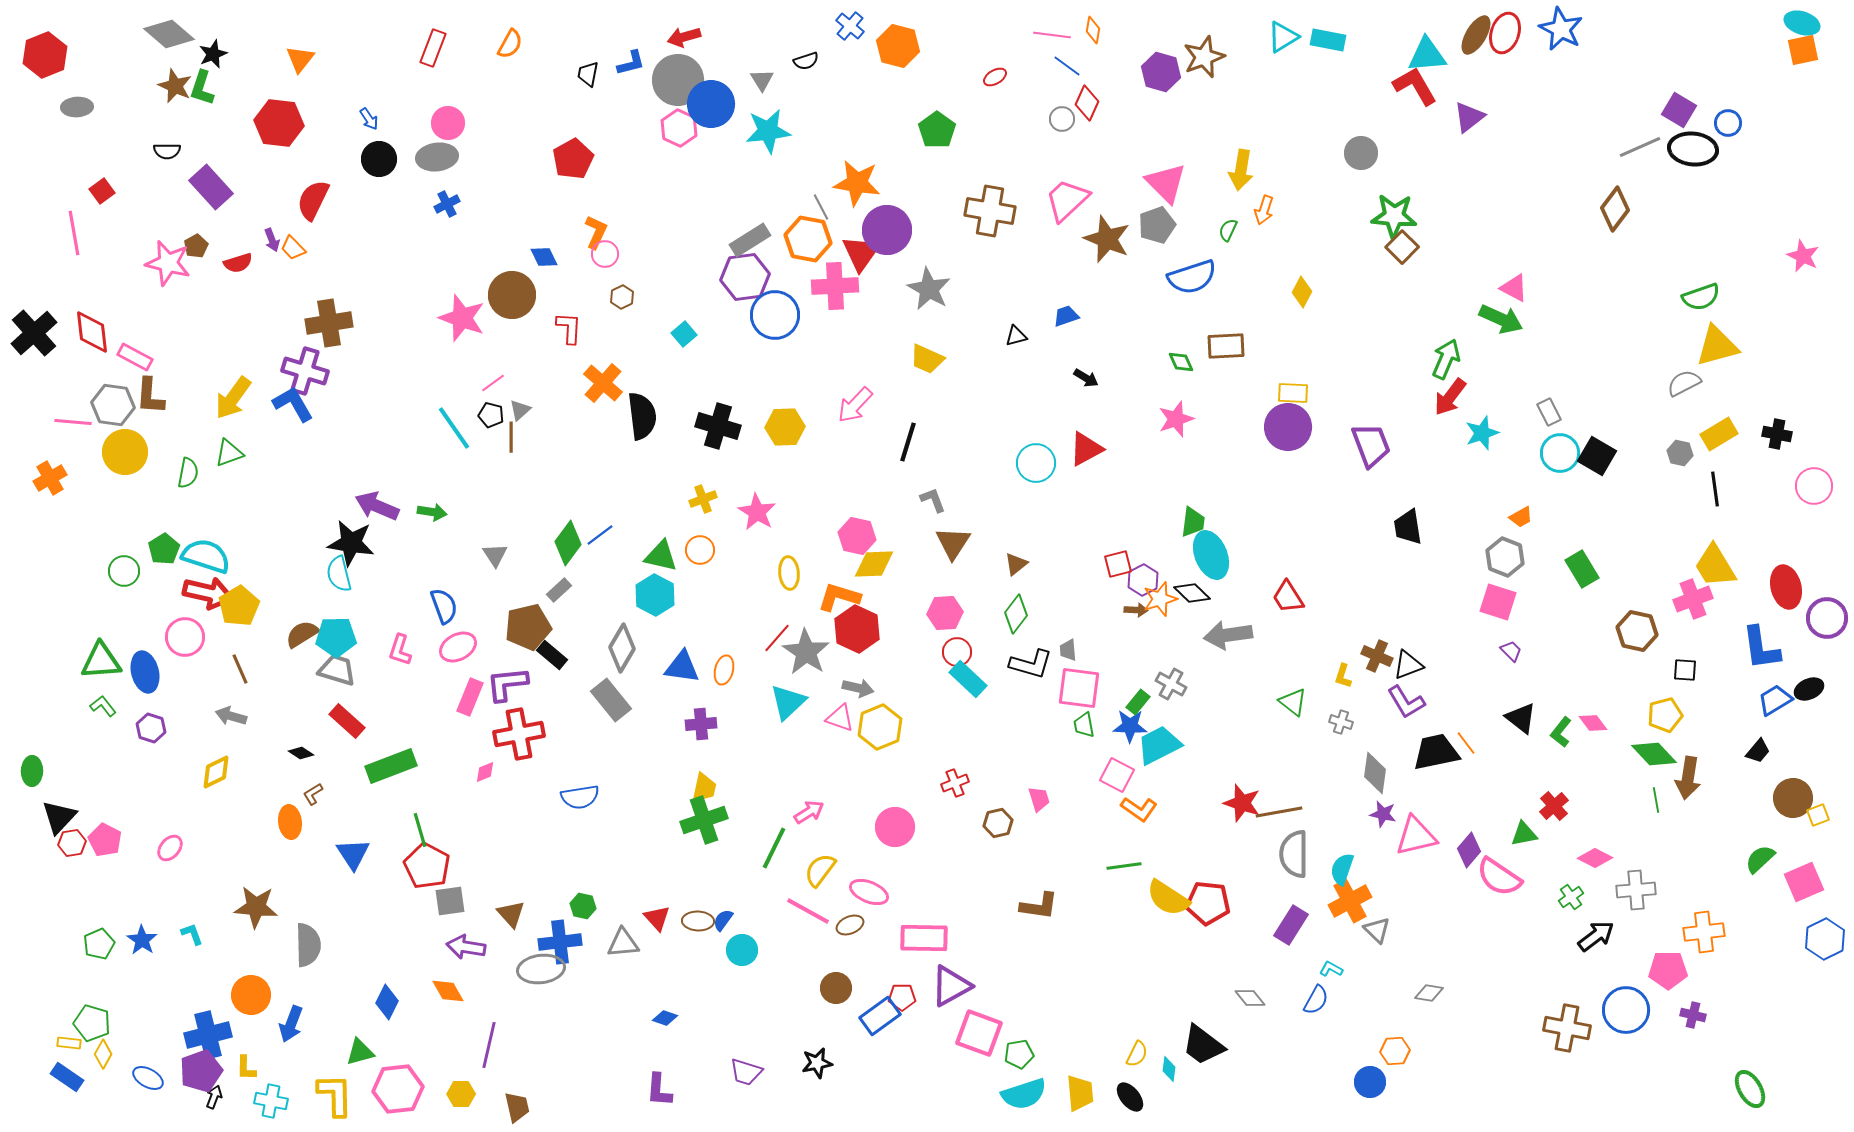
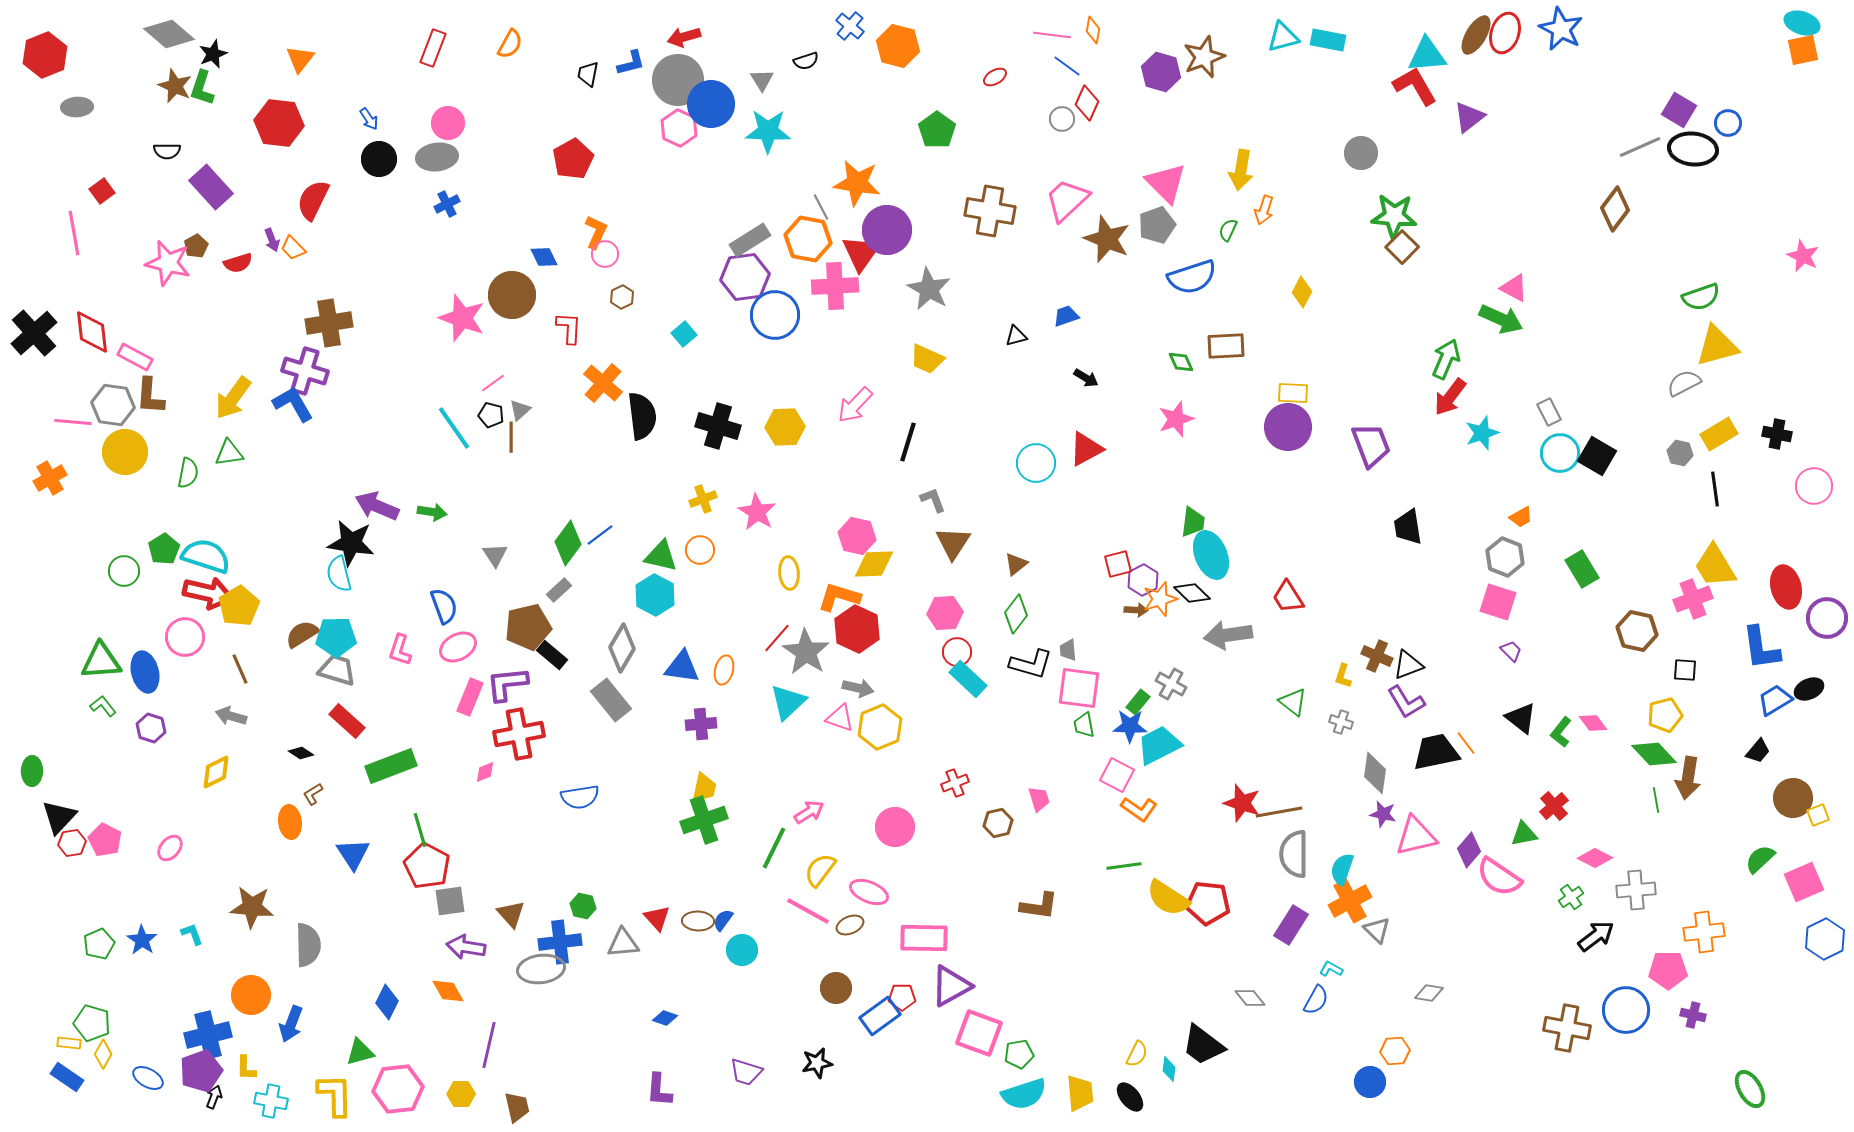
cyan triangle at (1283, 37): rotated 16 degrees clockwise
cyan star at (768, 131): rotated 9 degrees clockwise
green triangle at (229, 453): rotated 12 degrees clockwise
brown star at (256, 907): moved 4 px left
